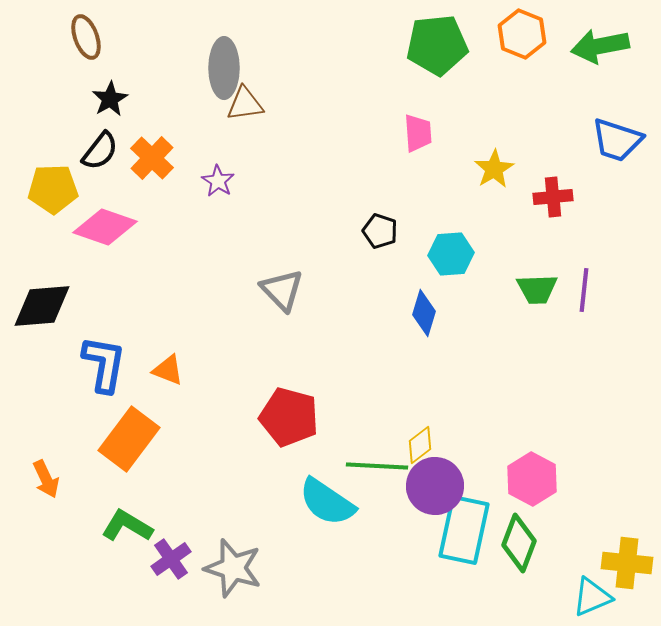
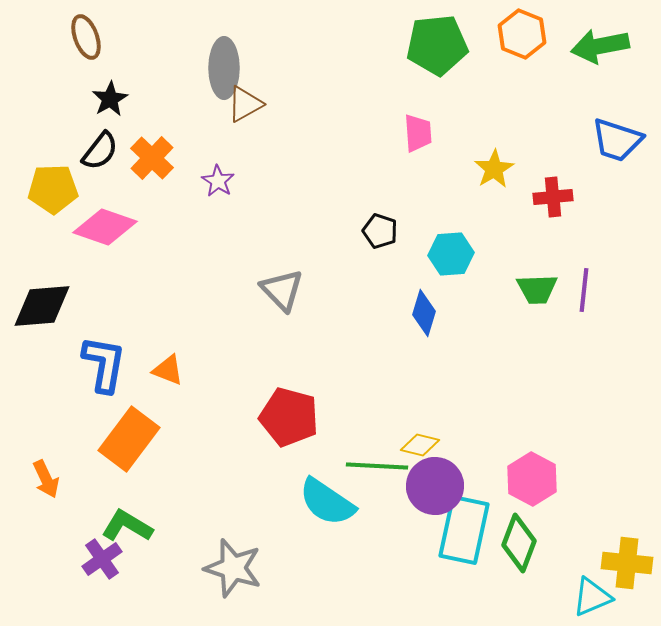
brown triangle: rotated 21 degrees counterclockwise
yellow diamond: rotated 51 degrees clockwise
purple cross: moved 69 px left
